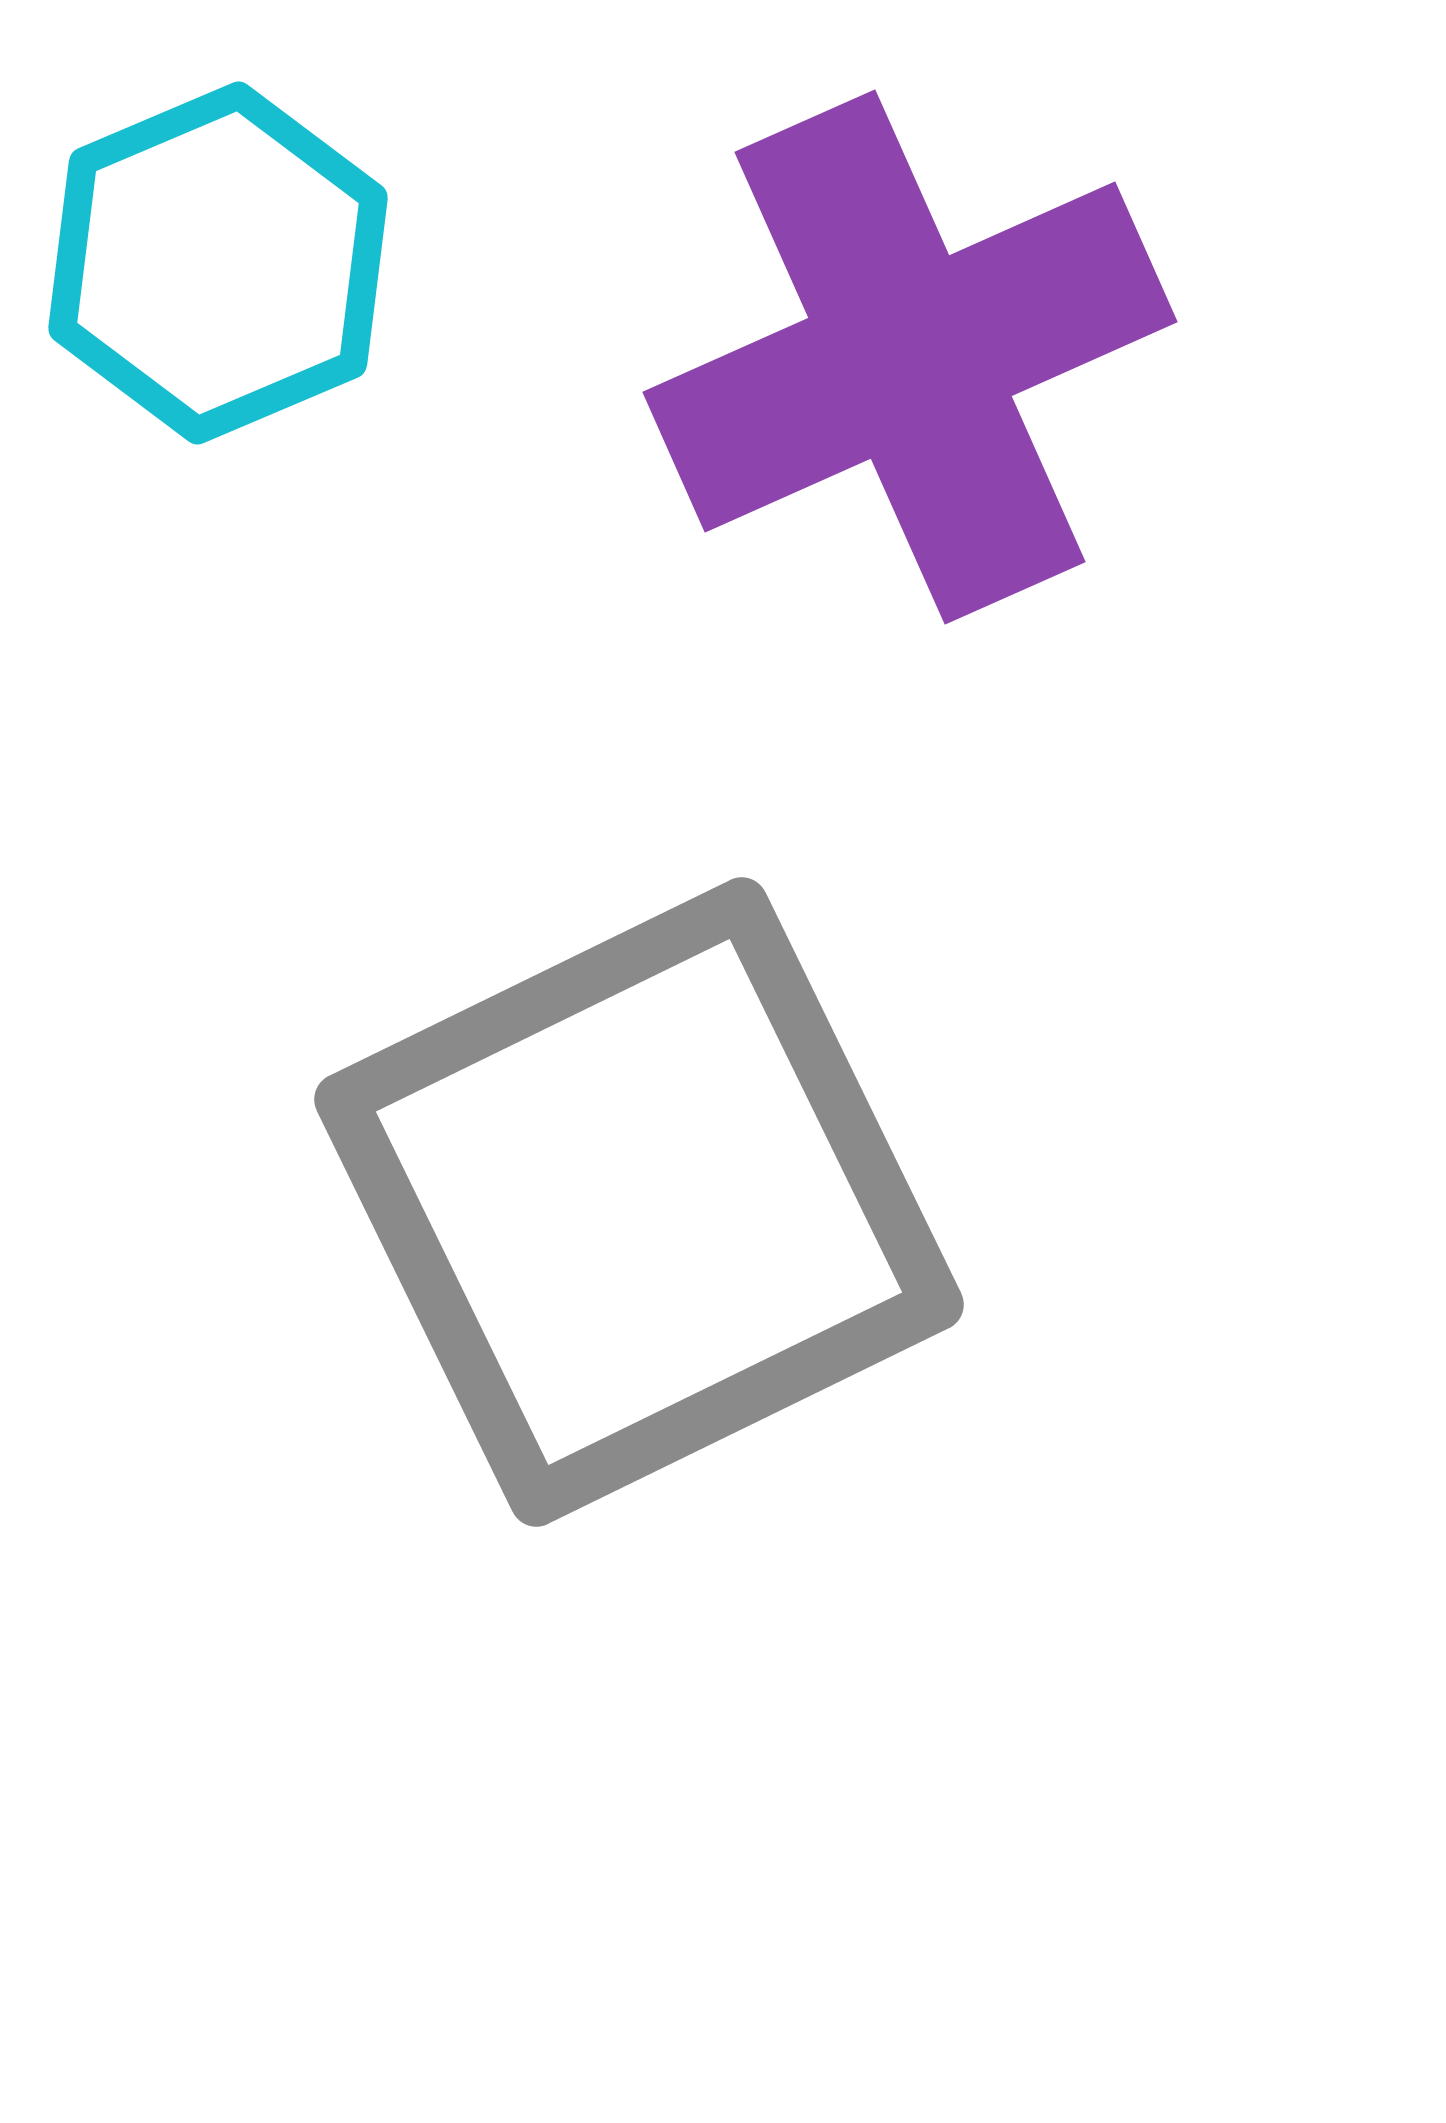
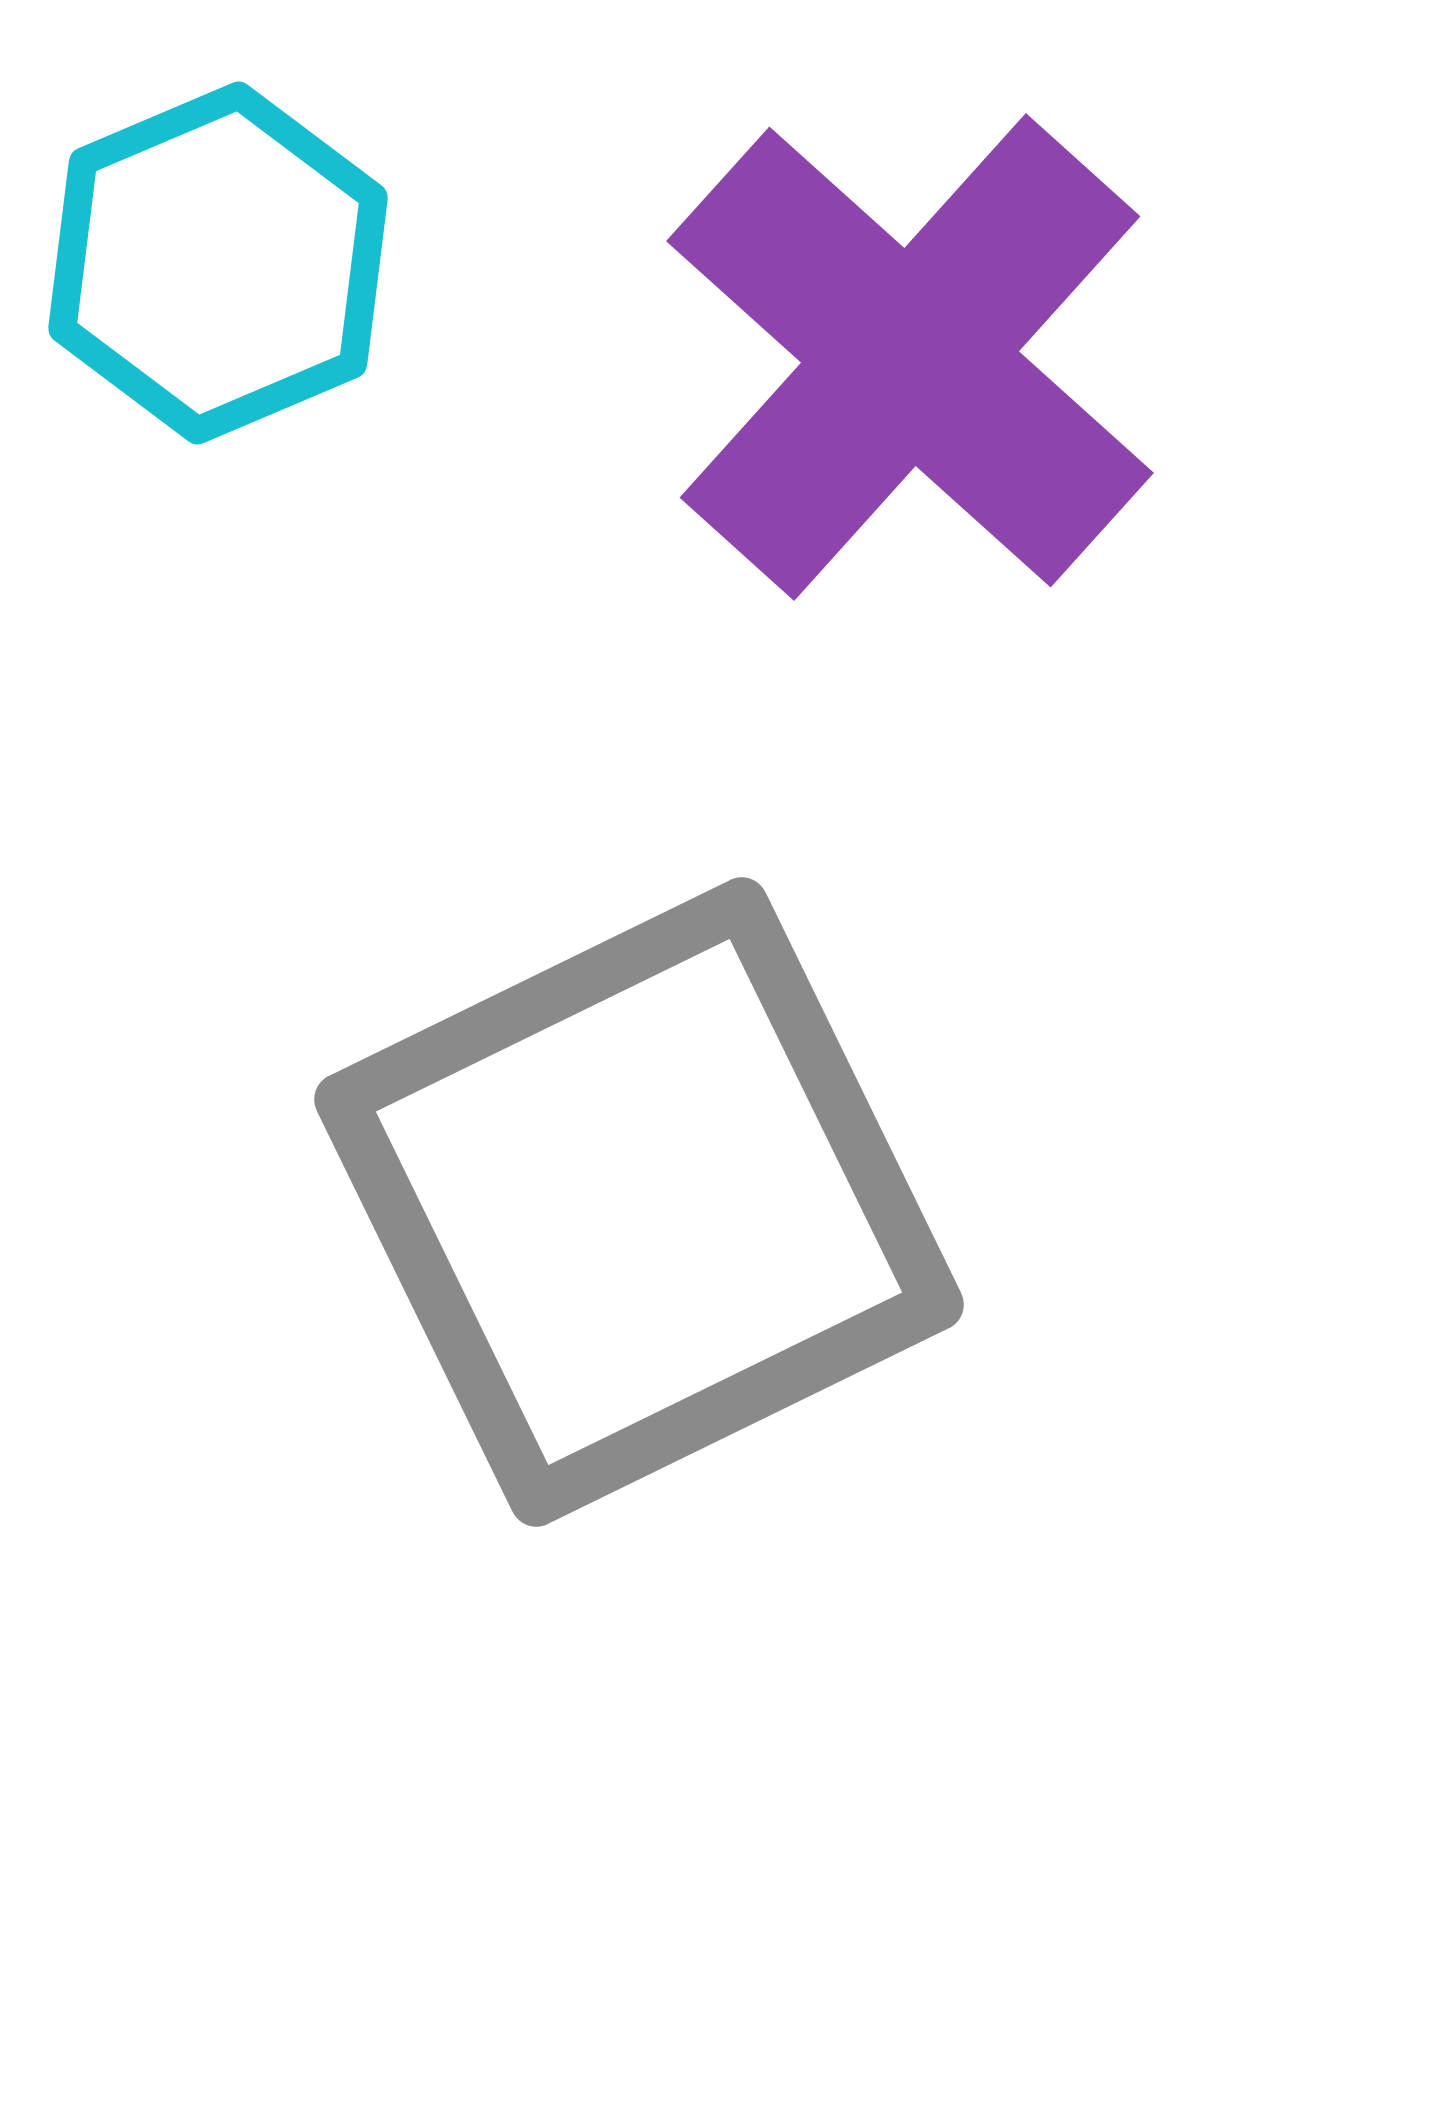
purple cross: rotated 24 degrees counterclockwise
